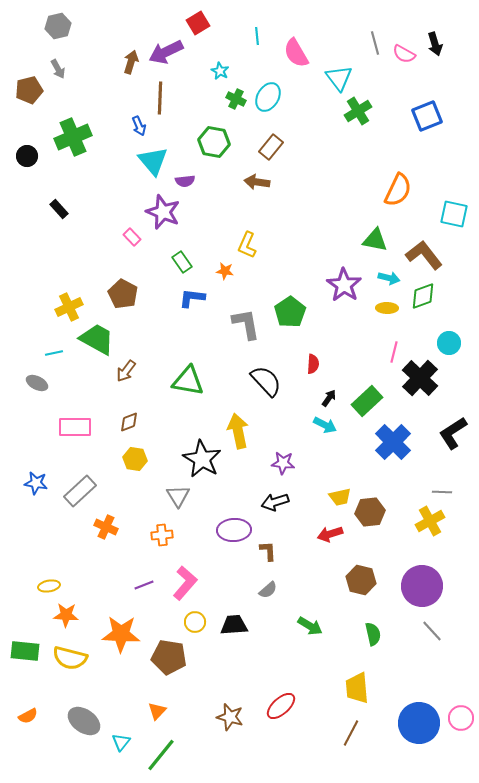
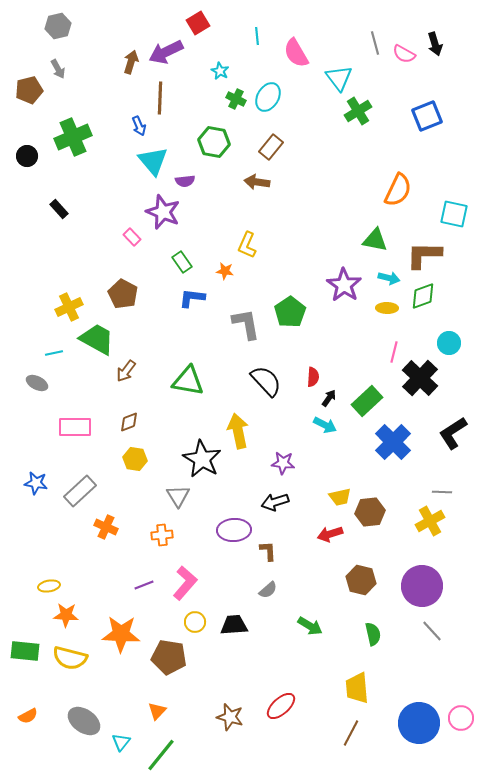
brown L-shape at (424, 255): rotated 51 degrees counterclockwise
red semicircle at (313, 364): moved 13 px down
